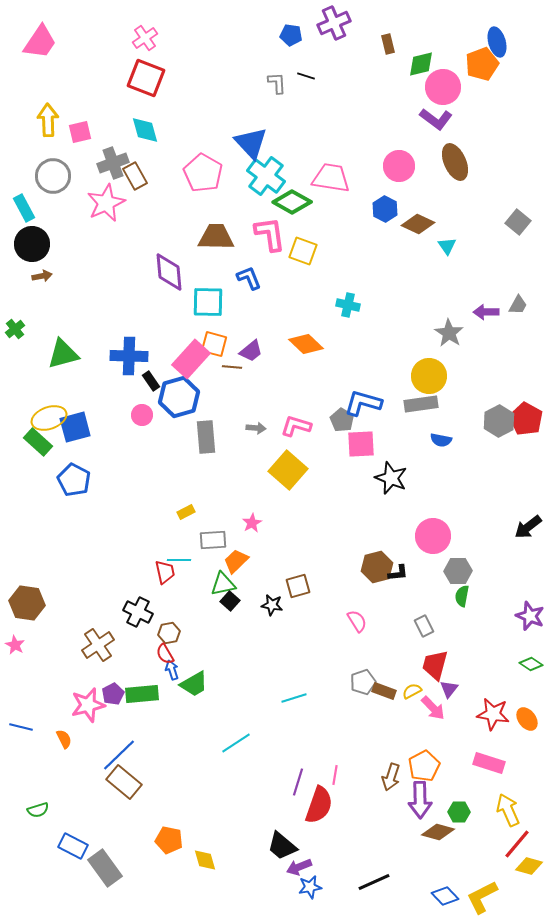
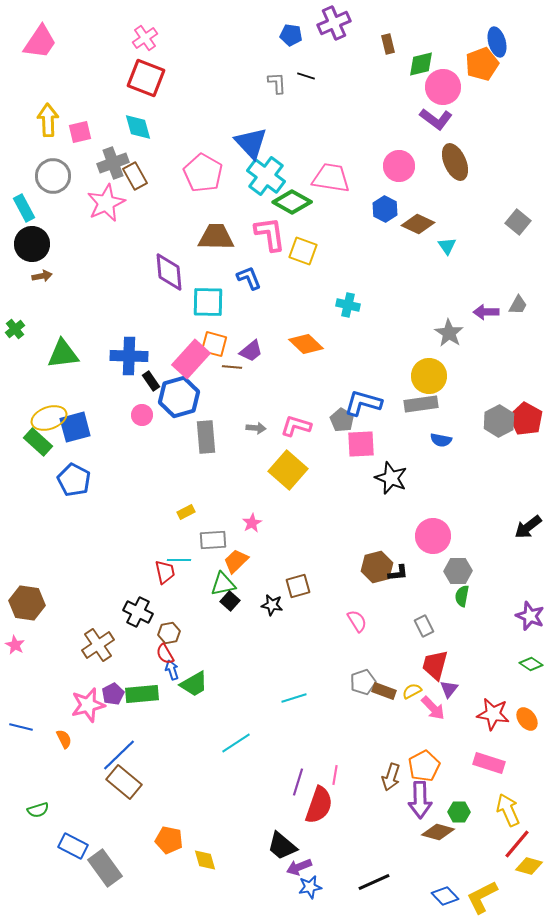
cyan diamond at (145, 130): moved 7 px left, 3 px up
green triangle at (63, 354): rotated 8 degrees clockwise
